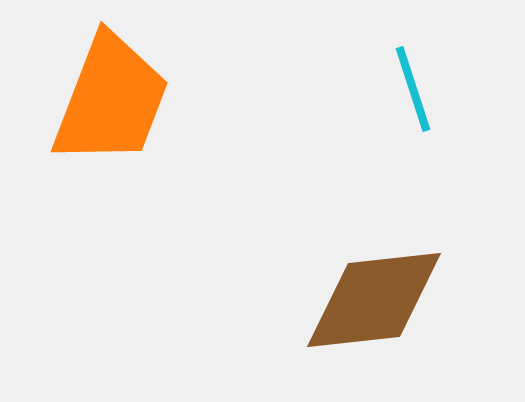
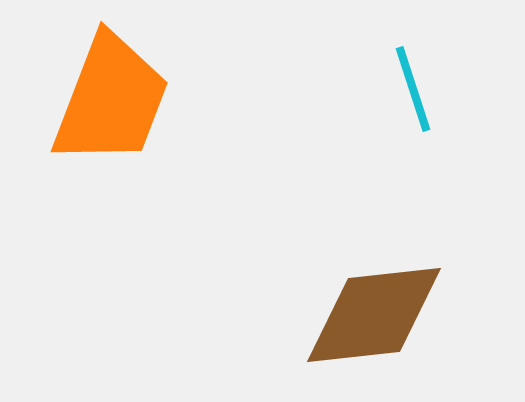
brown diamond: moved 15 px down
